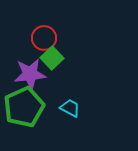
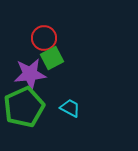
green square: rotated 15 degrees clockwise
